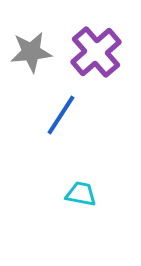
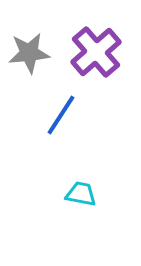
gray star: moved 2 px left, 1 px down
